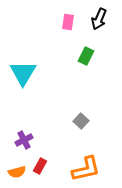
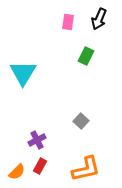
purple cross: moved 13 px right
orange semicircle: rotated 30 degrees counterclockwise
